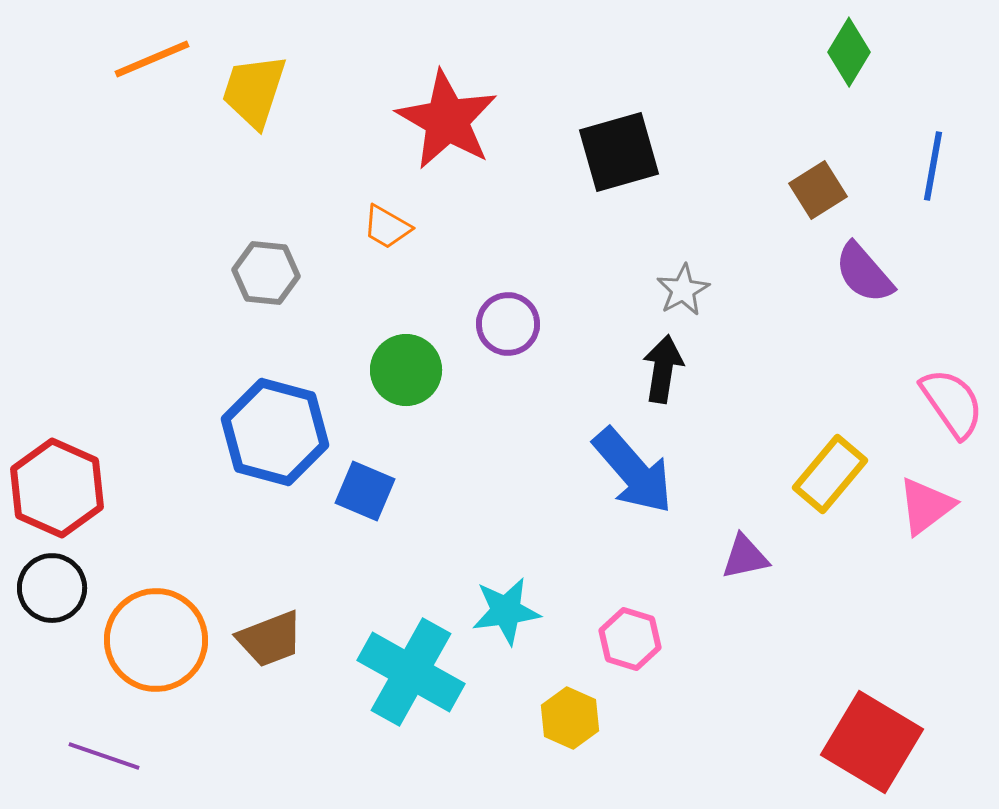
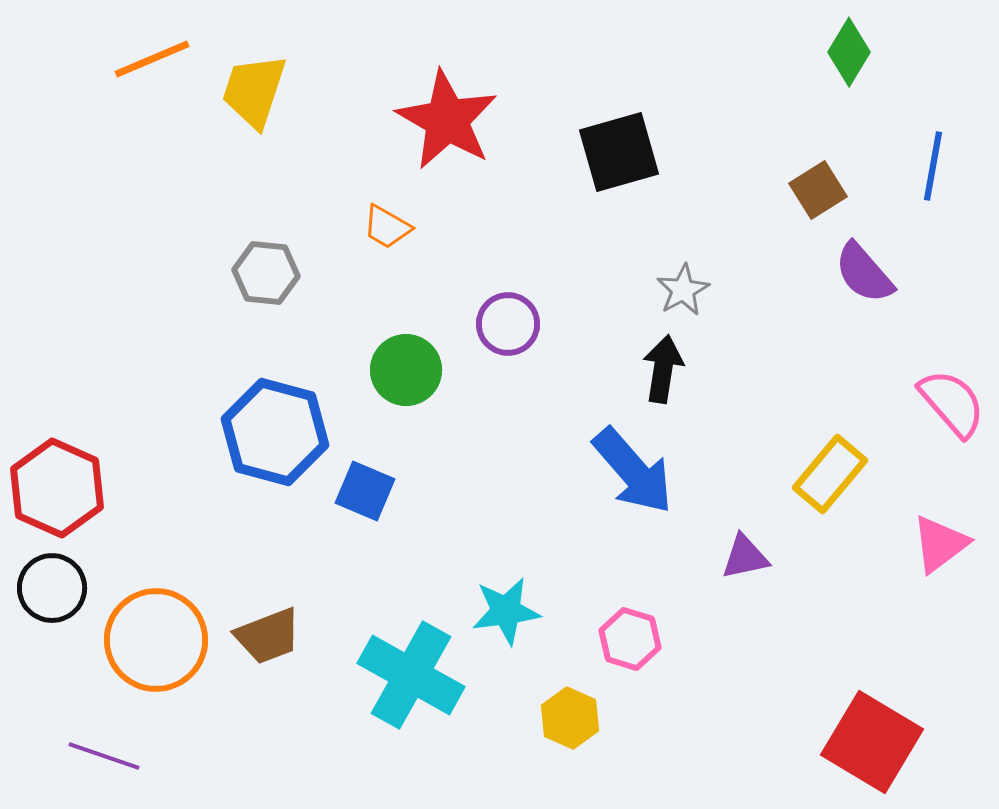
pink semicircle: rotated 6 degrees counterclockwise
pink triangle: moved 14 px right, 38 px down
brown trapezoid: moved 2 px left, 3 px up
cyan cross: moved 3 px down
